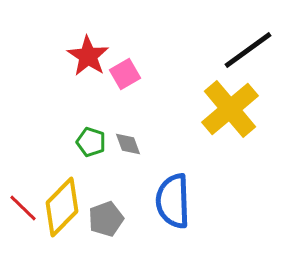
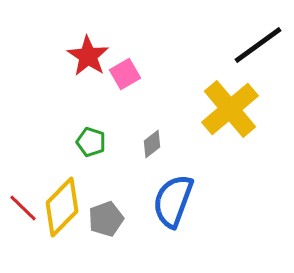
black line: moved 10 px right, 5 px up
gray diamond: moved 24 px right; rotated 72 degrees clockwise
blue semicircle: rotated 22 degrees clockwise
